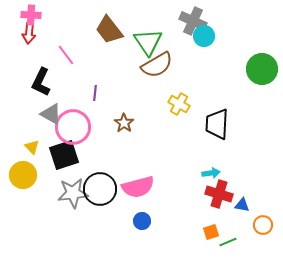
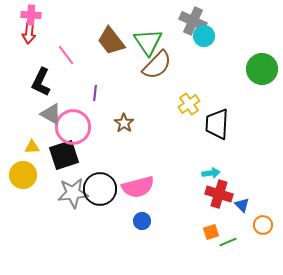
brown trapezoid: moved 2 px right, 11 px down
brown semicircle: rotated 16 degrees counterclockwise
yellow cross: moved 10 px right; rotated 25 degrees clockwise
yellow triangle: rotated 49 degrees counterclockwise
blue triangle: rotated 35 degrees clockwise
